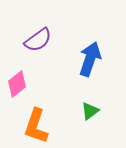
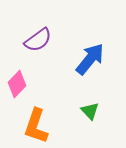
blue arrow: rotated 20 degrees clockwise
pink diamond: rotated 8 degrees counterclockwise
green triangle: rotated 36 degrees counterclockwise
